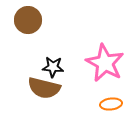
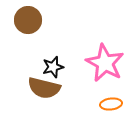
black star: rotated 20 degrees counterclockwise
